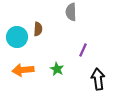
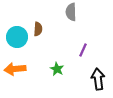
orange arrow: moved 8 px left, 1 px up
